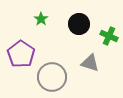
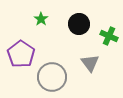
gray triangle: rotated 36 degrees clockwise
